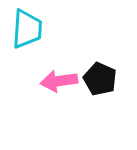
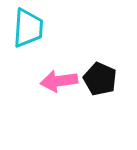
cyan trapezoid: moved 1 px right, 1 px up
